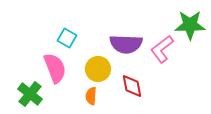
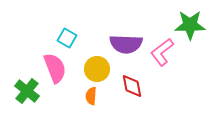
pink L-shape: moved 3 px down
yellow circle: moved 1 px left
green cross: moved 3 px left, 3 px up
